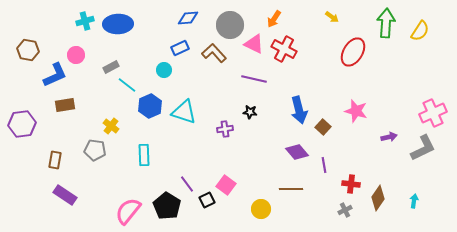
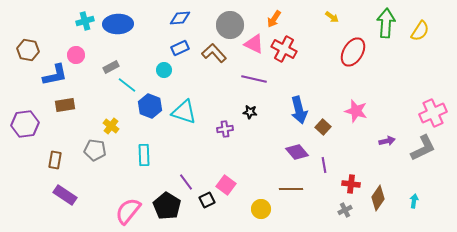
blue diamond at (188, 18): moved 8 px left
blue L-shape at (55, 75): rotated 12 degrees clockwise
blue hexagon at (150, 106): rotated 15 degrees counterclockwise
purple hexagon at (22, 124): moved 3 px right
purple arrow at (389, 137): moved 2 px left, 4 px down
purple line at (187, 184): moved 1 px left, 2 px up
